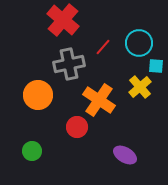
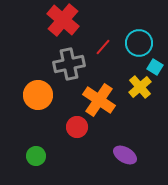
cyan square: moved 1 px left, 1 px down; rotated 28 degrees clockwise
green circle: moved 4 px right, 5 px down
